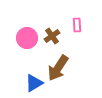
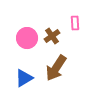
pink rectangle: moved 2 px left, 2 px up
brown arrow: moved 2 px left
blue triangle: moved 10 px left, 5 px up
